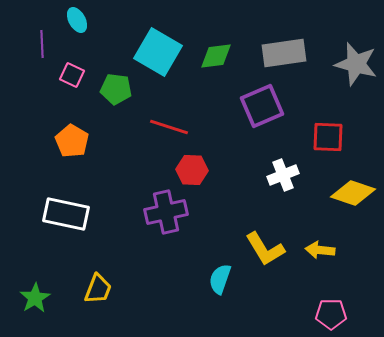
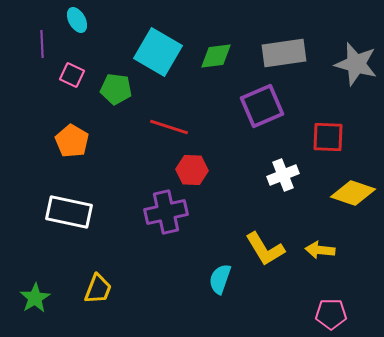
white rectangle: moved 3 px right, 2 px up
